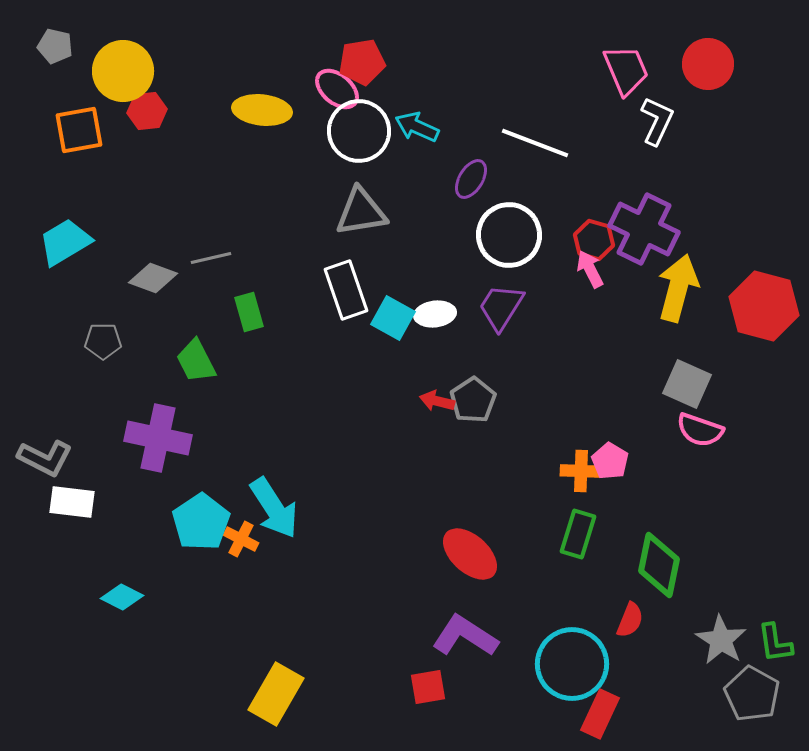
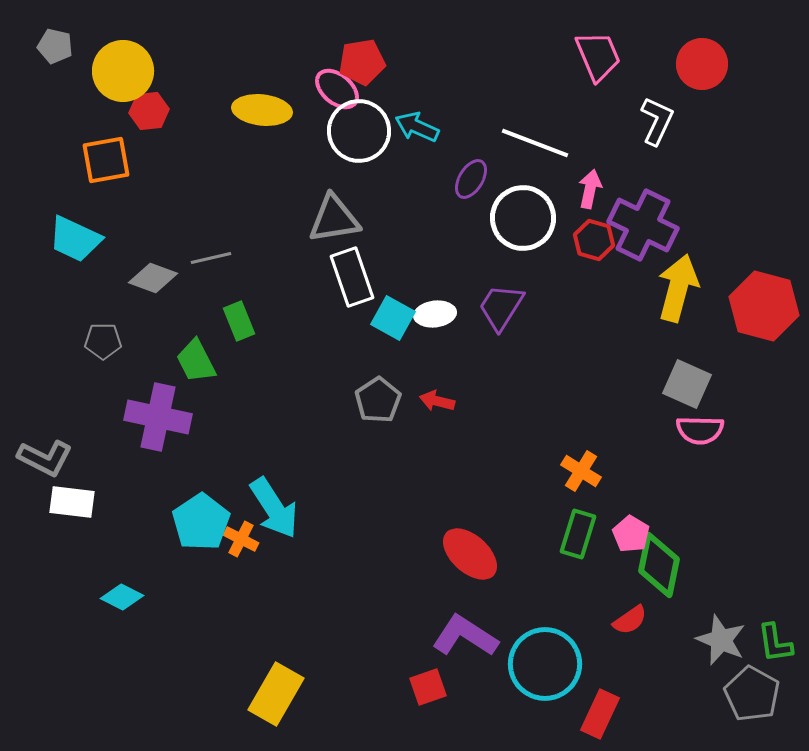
red circle at (708, 64): moved 6 px left
pink trapezoid at (626, 70): moved 28 px left, 14 px up
red hexagon at (147, 111): moved 2 px right
orange square at (79, 130): moved 27 px right, 30 px down
gray triangle at (361, 212): moved 27 px left, 7 px down
purple cross at (644, 229): moved 1 px left, 4 px up
white circle at (509, 235): moved 14 px right, 17 px up
cyan trapezoid at (65, 242): moved 10 px right, 3 px up; rotated 124 degrees counterclockwise
pink arrow at (590, 269): moved 80 px up; rotated 39 degrees clockwise
white rectangle at (346, 290): moved 6 px right, 13 px up
green rectangle at (249, 312): moved 10 px left, 9 px down; rotated 6 degrees counterclockwise
gray pentagon at (473, 400): moved 95 px left
pink semicircle at (700, 430): rotated 18 degrees counterclockwise
purple cross at (158, 438): moved 21 px up
pink pentagon at (610, 461): moved 21 px right, 73 px down
orange cross at (581, 471): rotated 30 degrees clockwise
red semicircle at (630, 620): rotated 33 degrees clockwise
gray star at (721, 640): rotated 9 degrees counterclockwise
cyan circle at (572, 664): moved 27 px left
red square at (428, 687): rotated 9 degrees counterclockwise
